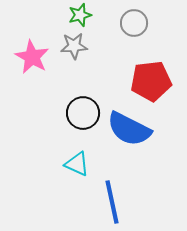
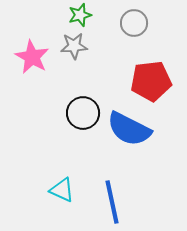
cyan triangle: moved 15 px left, 26 px down
